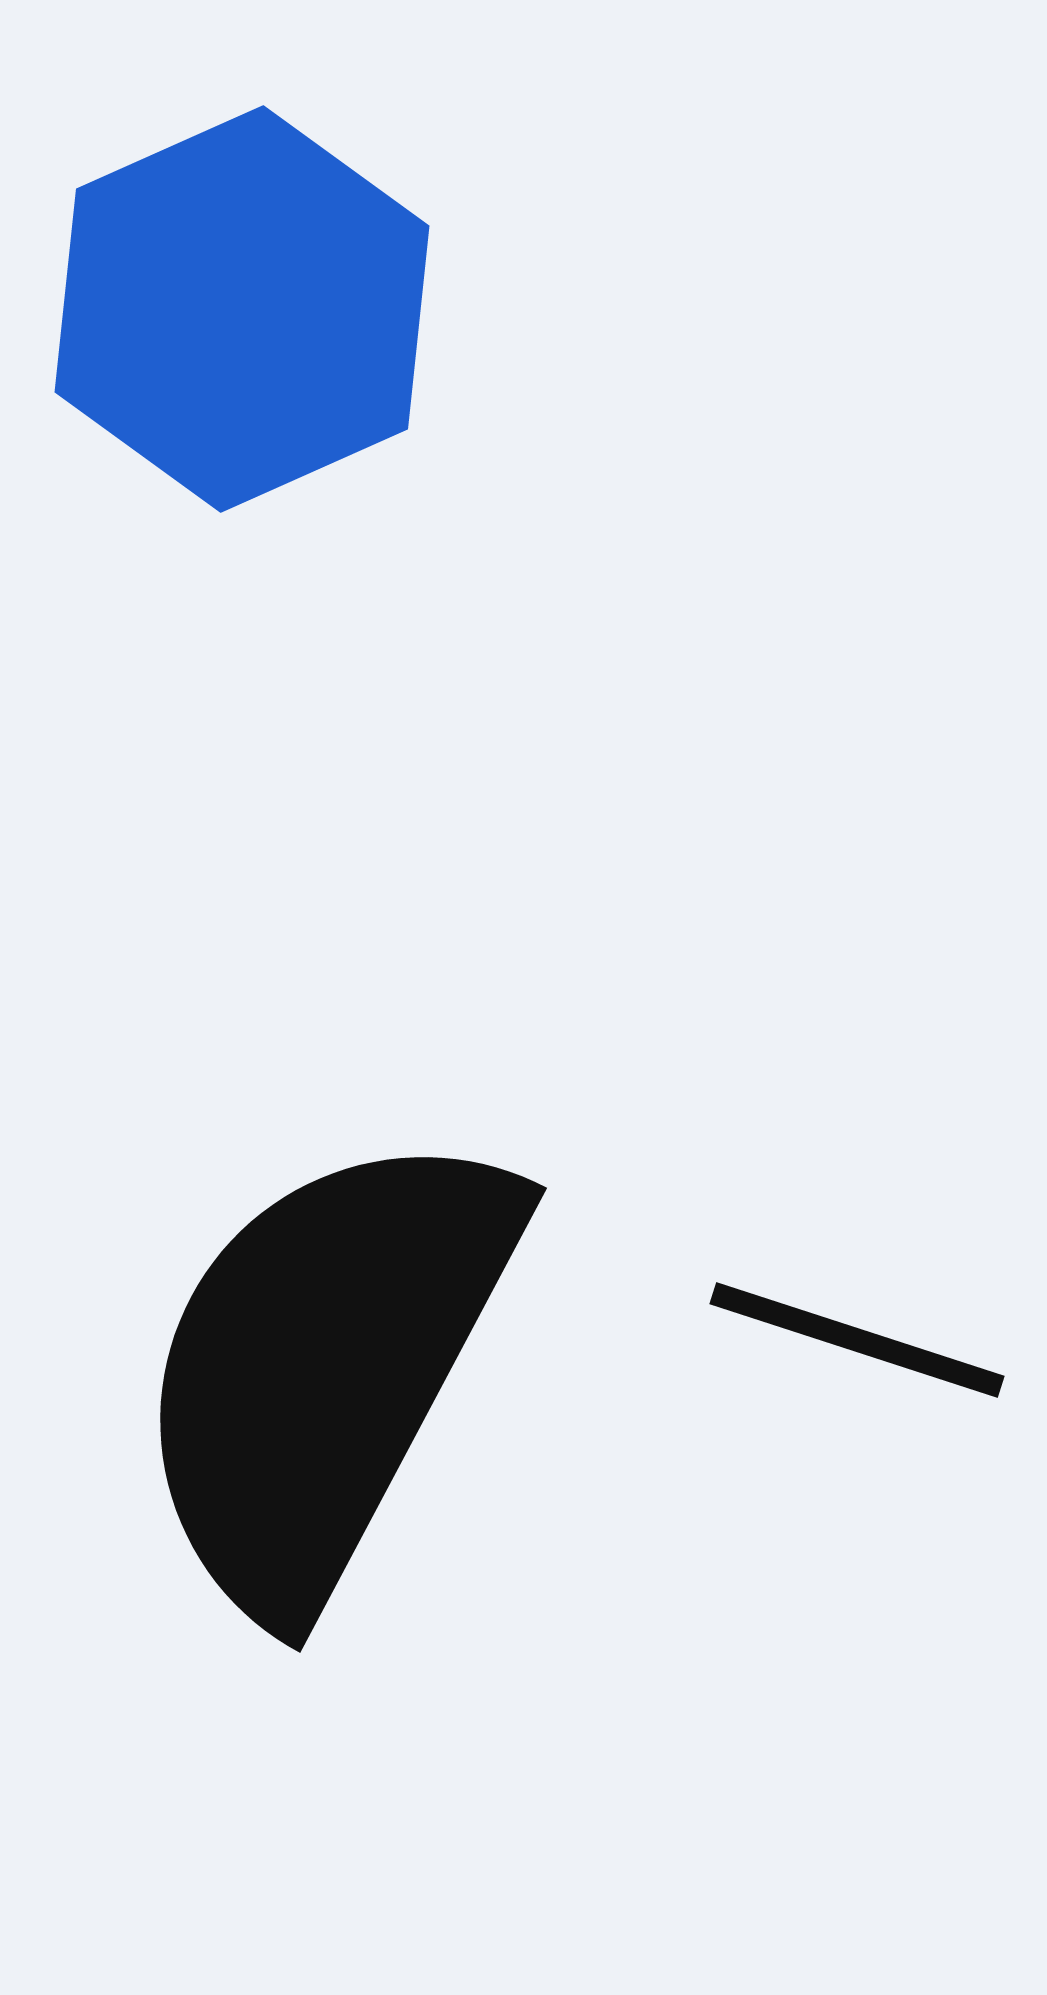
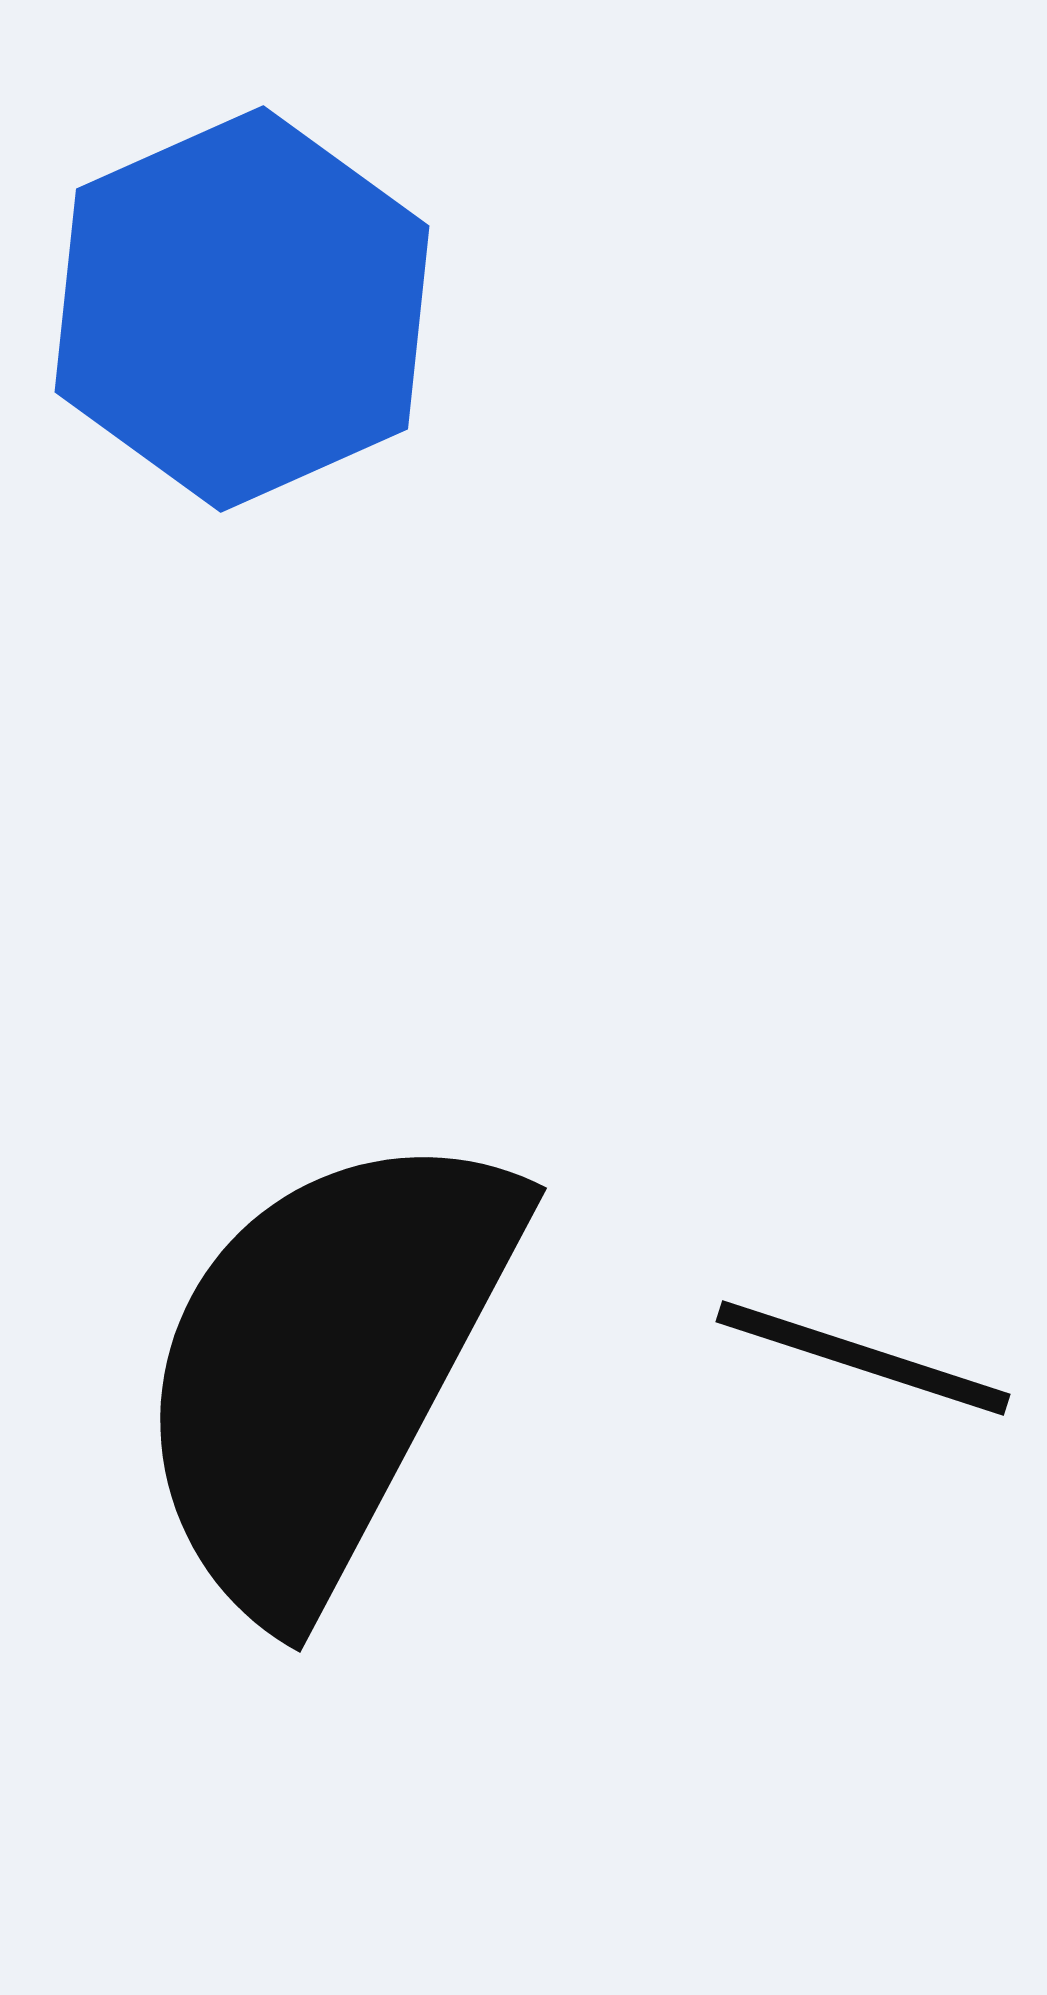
black line: moved 6 px right, 18 px down
